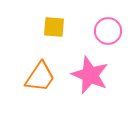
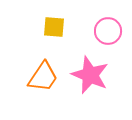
orange trapezoid: moved 3 px right
